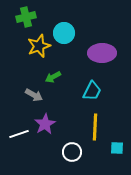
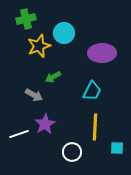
green cross: moved 2 px down
